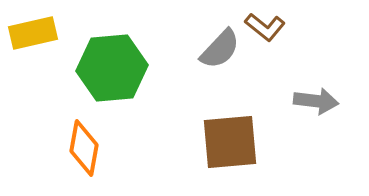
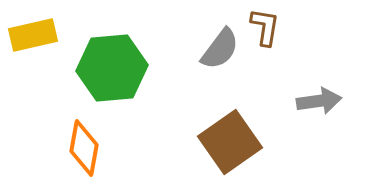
brown L-shape: rotated 120 degrees counterclockwise
yellow rectangle: moved 2 px down
gray semicircle: rotated 6 degrees counterclockwise
gray arrow: moved 3 px right; rotated 15 degrees counterclockwise
brown square: rotated 30 degrees counterclockwise
